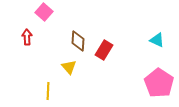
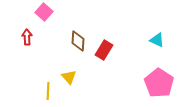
yellow triangle: moved 10 px down
